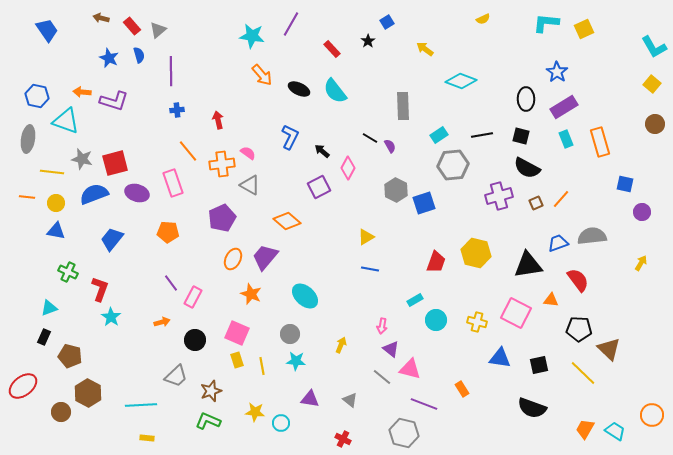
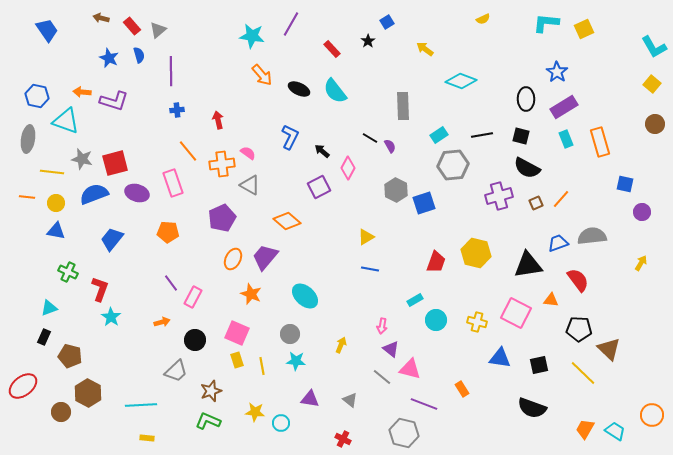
gray trapezoid at (176, 376): moved 5 px up
